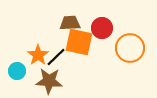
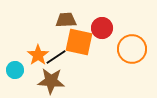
brown trapezoid: moved 4 px left, 3 px up
orange circle: moved 2 px right, 1 px down
black line: rotated 10 degrees clockwise
cyan circle: moved 2 px left, 1 px up
brown star: moved 2 px right
